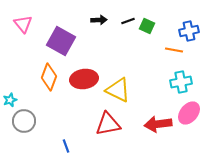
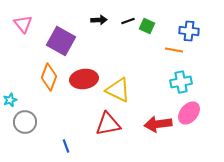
blue cross: rotated 18 degrees clockwise
gray circle: moved 1 px right, 1 px down
